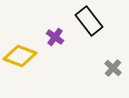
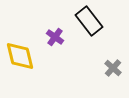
yellow diamond: rotated 56 degrees clockwise
